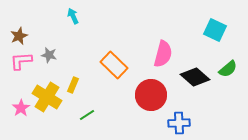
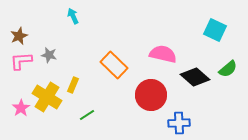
pink semicircle: rotated 92 degrees counterclockwise
